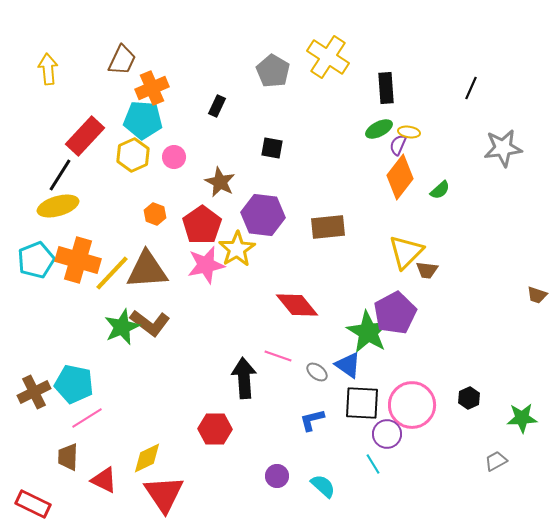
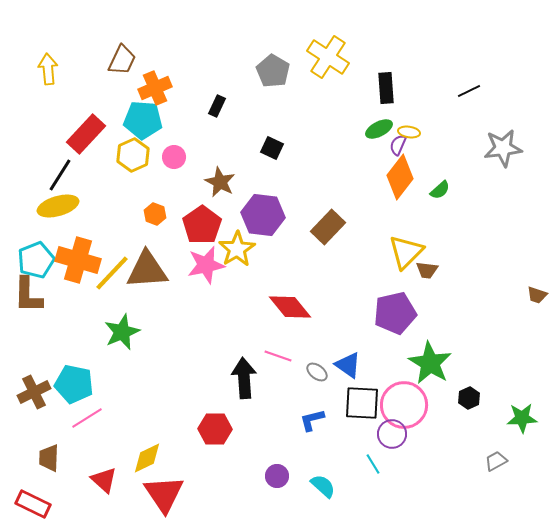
orange cross at (152, 88): moved 3 px right
black line at (471, 88): moved 2 px left, 3 px down; rotated 40 degrees clockwise
red rectangle at (85, 136): moved 1 px right, 2 px up
black square at (272, 148): rotated 15 degrees clockwise
brown rectangle at (328, 227): rotated 40 degrees counterclockwise
red diamond at (297, 305): moved 7 px left, 2 px down
purple pentagon at (395, 313): rotated 15 degrees clockwise
brown L-shape at (150, 323): moved 122 px left, 28 px up; rotated 54 degrees clockwise
green star at (122, 327): moved 5 px down
green star at (368, 332): moved 62 px right, 31 px down
pink circle at (412, 405): moved 8 px left
purple circle at (387, 434): moved 5 px right
brown trapezoid at (68, 457): moved 19 px left, 1 px down
red triangle at (104, 480): rotated 16 degrees clockwise
